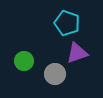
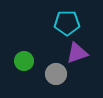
cyan pentagon: rotated 20 degrees counterclockwise
gray circle: moved 1 px right
